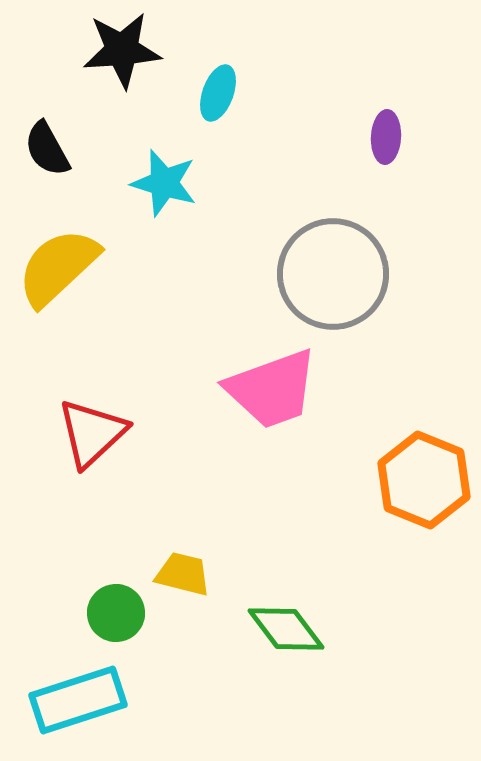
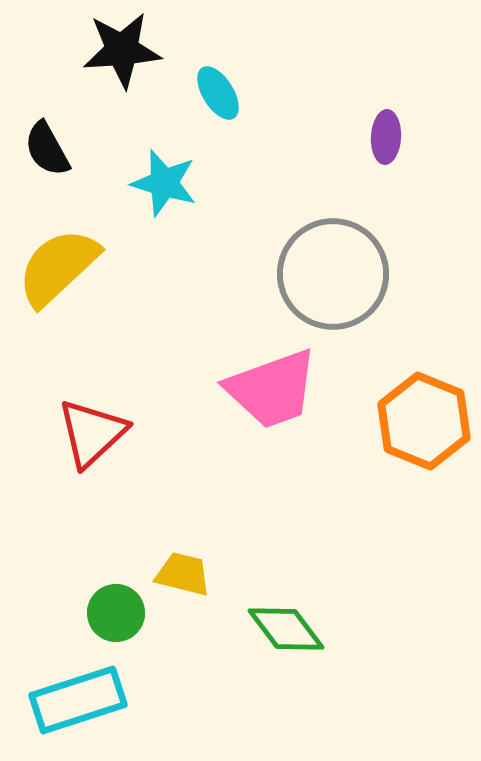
cyan ellipse: rotated 52 degrees counterclockwise
orange hexagon: moved 59 px up
